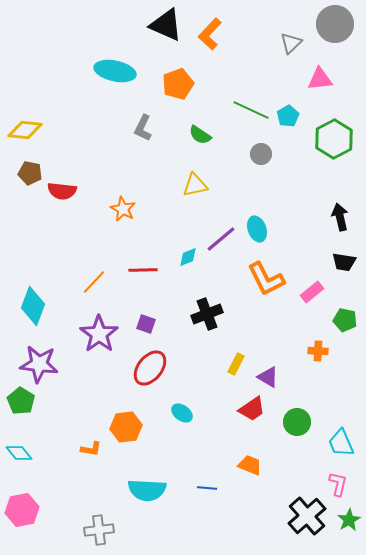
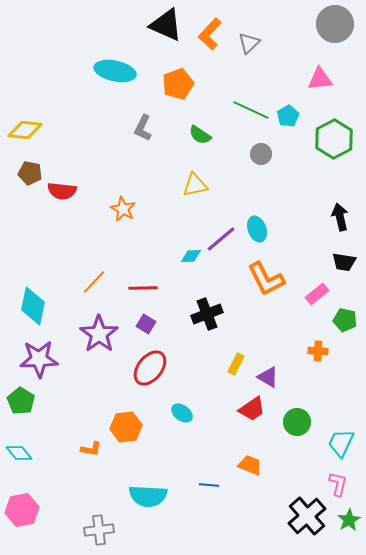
gray triangle at (291, 43): moved 42 px left
cyan diamond at (188, 257): moved 3 px right, 1 px up; rotated 20 degrees clockwise
red line at (143, 270): moved 18 px down
pink rectangle at (312, 292): moved 5 px right, 2 px down
cyan diamond at (33, 306): rotated 9 degrees counterclockwise
purple square at (146, 324): rotated 12 degrees clockwise
purple star at (39, 364): moved 5 px up; rotated 9 degrees counterclockwise
cyan trapezoid at (341, 443): rotated 48 degrees clockwise
blue line at (207, 488): moved 2 px right, 3 px up
cyan semicircle at (147, 490): moved 1 px right, 6 px down
